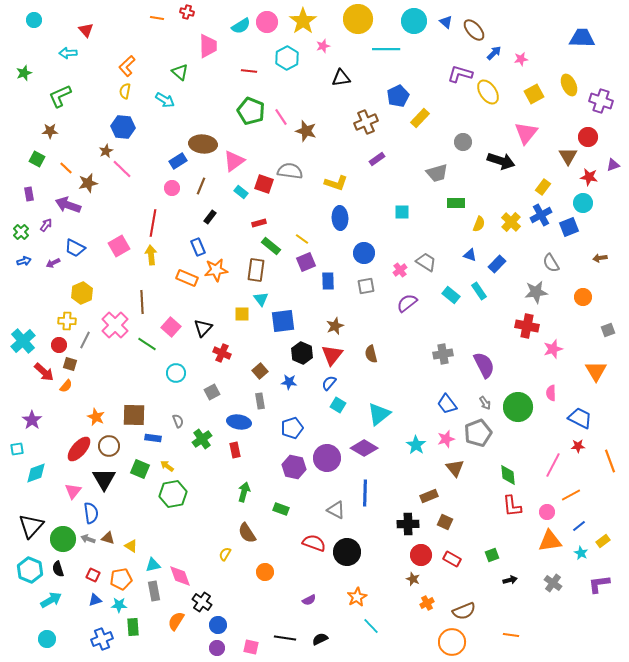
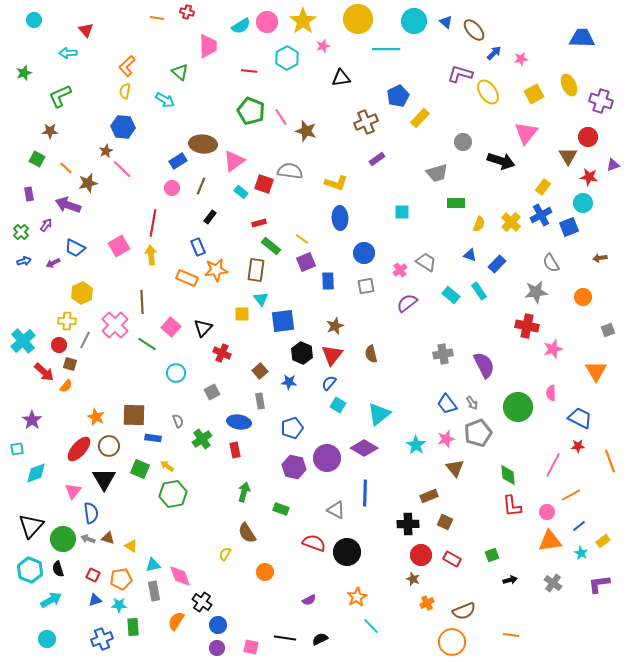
gray arrow at (485, 403): moved 13 px left
